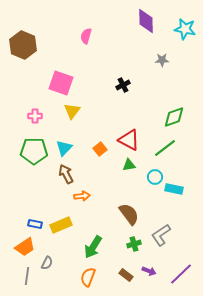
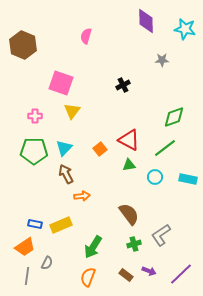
cyan rectangle: moved 14 px right, 10 px up
